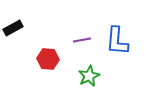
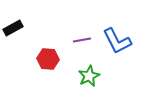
blue L-shape: rotated 32 degrees counterclockwise
